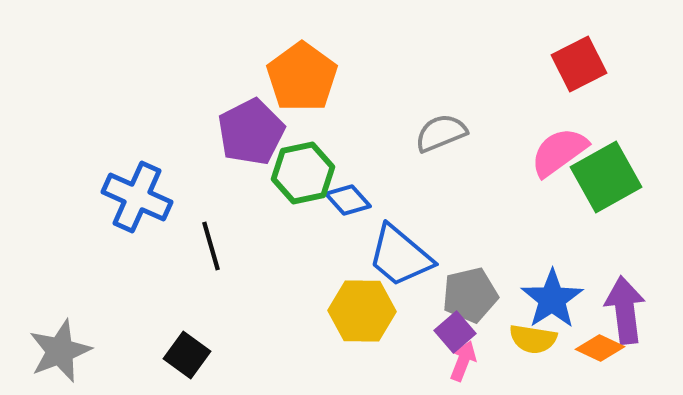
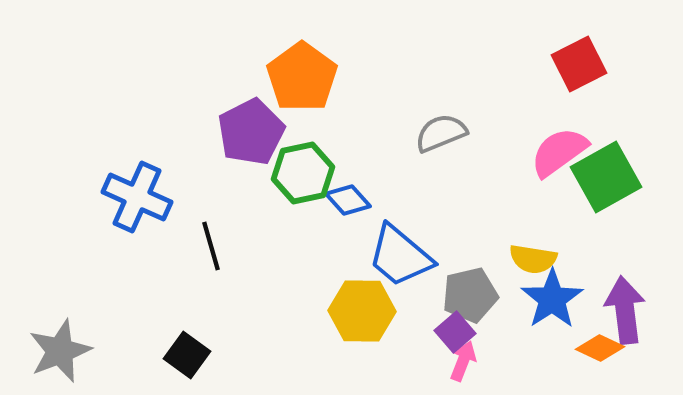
yellow semicircle: moved 80 px up
